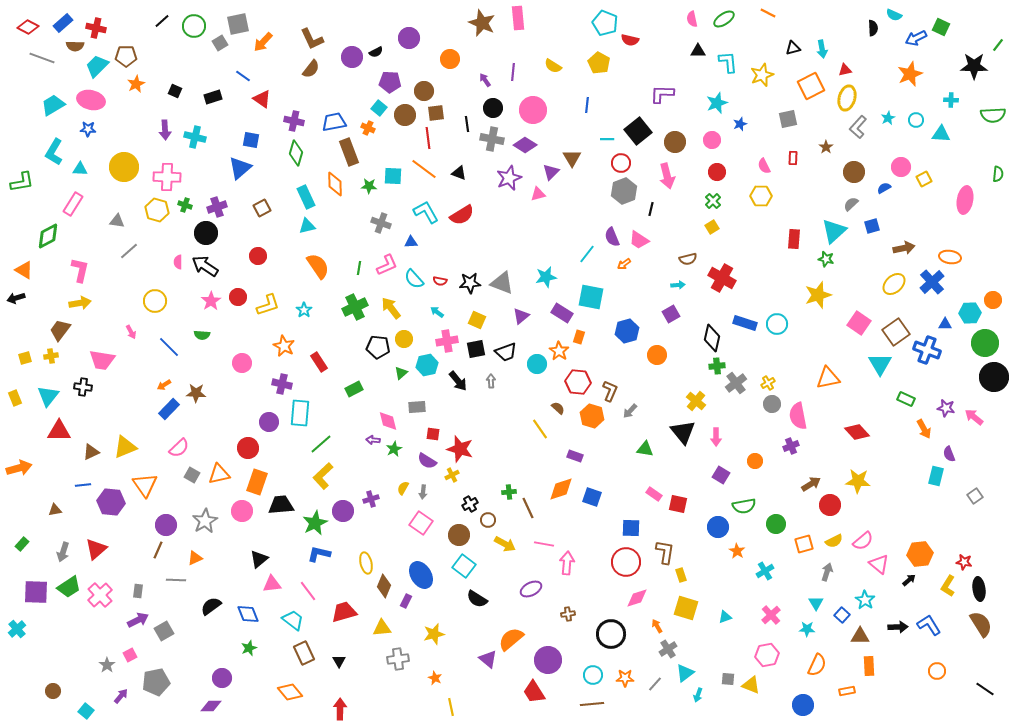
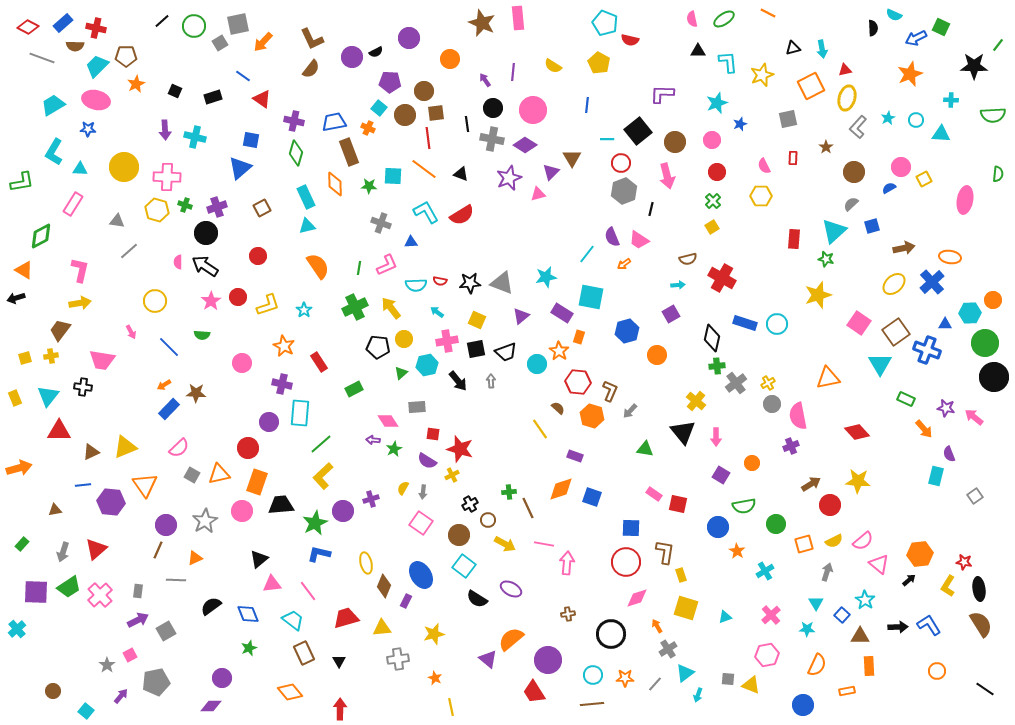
pink ellipse at (91, 100): moved 5 px right
black triangle at (459, 173): moved 2 px right, 1 px down
blue semicircle at (884, 188): moved 5 px right
green diamond at (48, 236): moved 7 px left
cyan semicircle at (414, 279): moved 2 px right, 6 px down; rotated 50 degrees counterclockwise
pink diamond at (388, 421): rotated 20 degrees counterclockwise
orange arrow at (924, 429): rotated 12 degrees counterclockwise
orange circle at (755, 461): moved 3 px left, 2 px down
purple ellipse at (531, 589): moved 20 px left; rotated 55 degrees clockwise
red trapezoid at (344, 612): moved 2 px right, 6 px down
gray square at (164, 631): moved 2 px right
